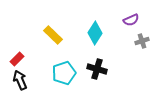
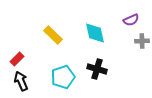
cyan diamond: rotated 45 degrees counterclockwise
gray cross: rotated 16 degrees clockwise
cyan pentagon: moved 1 px left, 4 px down
black arrow: moved 1 px right, 1 px down
